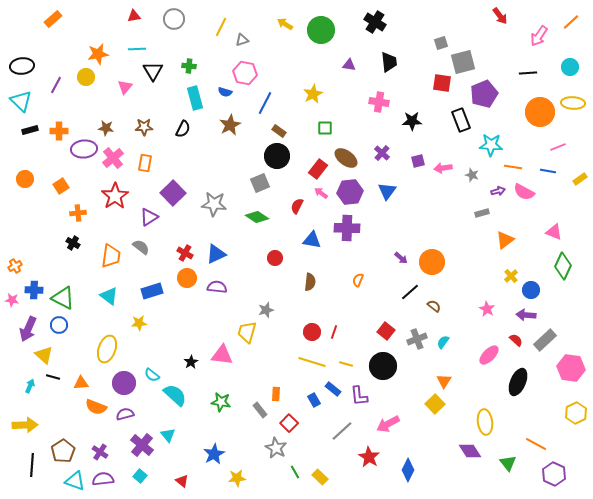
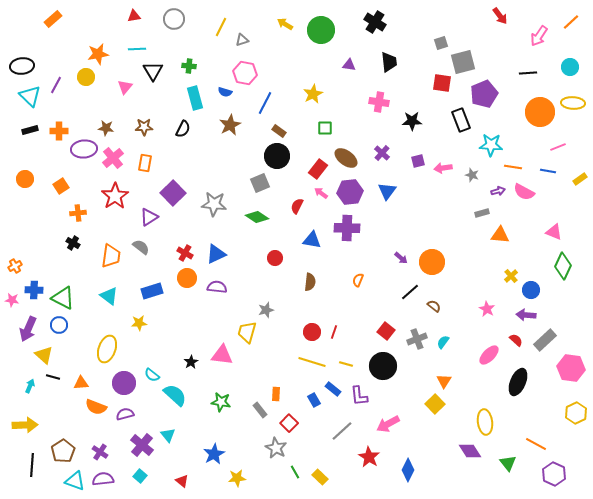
cyan triangle at (21, 101): moved 9 px right, 5 px up
orange triangle at (505, 240): moved 5 px left, 5 px up; rotated 42 degrees clockwise
